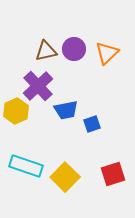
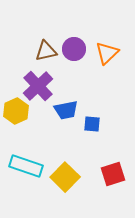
blue square: rotated 24 degrees clockwise
